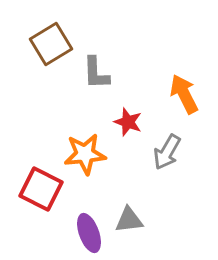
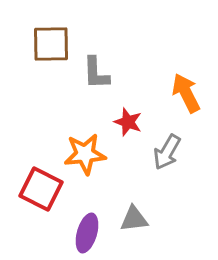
brown square: rotated 30 degrees clockwise
orange arrow: moved 2 px right, 1 px up
gray triangle: moved 5 px right, 1 px up
purple ellipse: moved 2 px left; rotated 36 degrees clockwise
